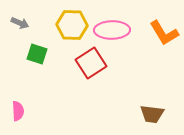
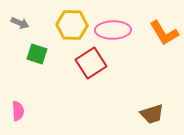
pink ellipse: moved 1 px right
brown trapezoid: rotated 25 degrees counterclockwise
